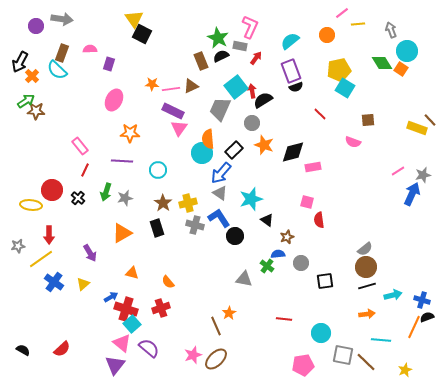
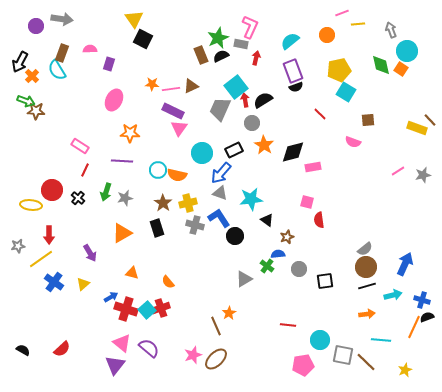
pink line at (342, 13): rotated 16 degrees clockwise
black square at (142, 34): moved 1 px right, 5 px down
green star at (218, 38): rotated 20 degrees clockwise
gray rectangle at (240, 46): moved 1 px right, 2 px up
red arrow at (256, 58): rotated 24 degrees counterclockwise
brown rectangle at (201, 61): moved 6 px up
green diamond at (382, 63): moved 1 px left, 2 px down; rotated 20 degrees clockwise
cyan semicircle at (57, 70): rotated 15 degrees clockwise
purple rectangle at (291, 71): moved 2 px right
cyan square at (345, 88): moved 1 px right, 4 px down
red arrow at (252, 91): moved 7 px left, 9 px down
green arrow at (26, 101): rotated 54 degrees clockwise
orange semicircle at (208, 139): moved 31 px left, 36 px down; rotated 72 degrees counterclockwise
orange star at (264, 145): rotated 12 degrees clockwise
pink rectangle at (80, 146): rotated 18 degrees counterclockwise
black rectangle at (234, 150): rotated 18 degrees clockwise
gray triangle at (220, 193): rotated 14 degrees counterclockwise
blue arrow at (412, 194): moved 7 px left, 70 px down
cyan star at (251, 199): rotated 10 degrees clockwise
gray circle at (301, 263): moved 2 px left, 6 px down
gray triangle at (244, 279): rotated 42 degrees counterclockwise
red line at (284, 319): moved 4 px right, 6 px down
cyan square at (132, 324): moved 15 px right, 14 px up
cyan circle at (321, 333): moved 1 px left, 7 px down
